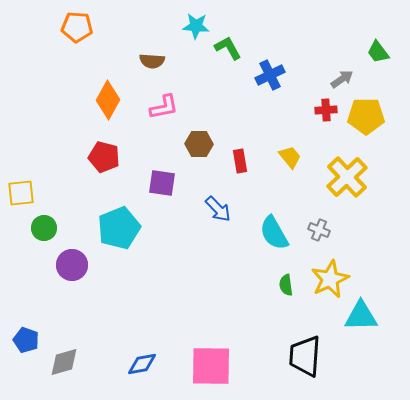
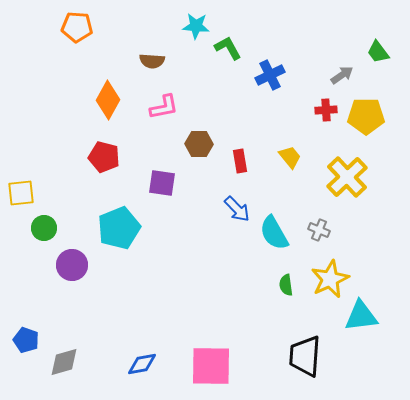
gray arrow: moved 4 px up
blue arrow: moved 19 px right
cyan triangle: rotated 6 degrees counterclockwise
